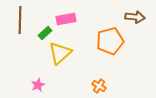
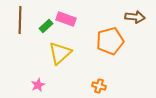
pink rectangle: rotated 30 degrees clockwise
green rectangle: moved 1 px right, 7 px up
orange cross: rotated 16 degrees counterclockwise
